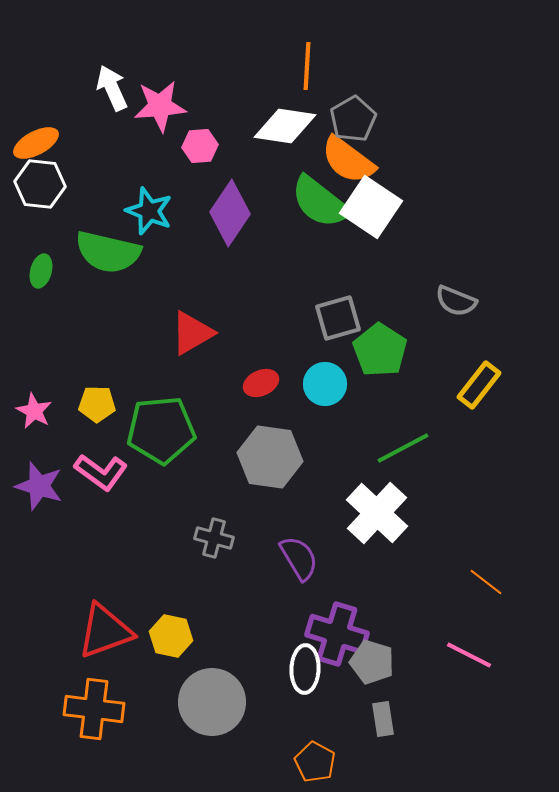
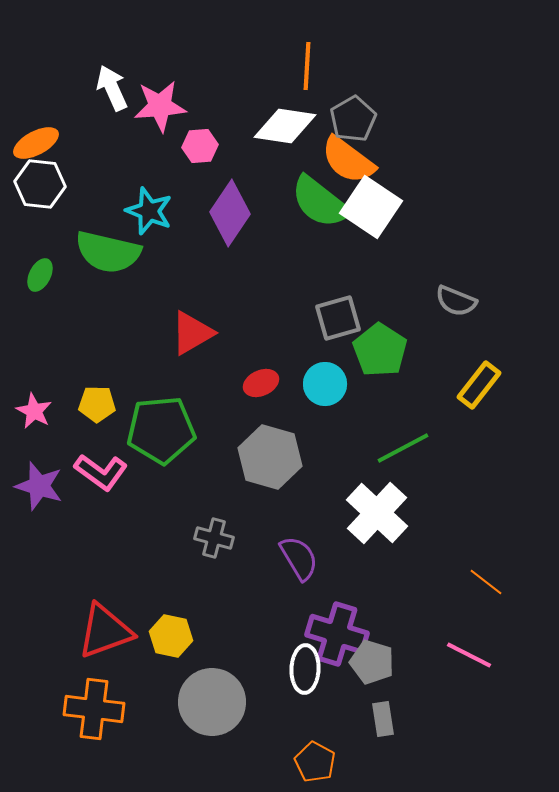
green ellipse at (41, 271): moved 1 px left, 4 px down; rotated 12 degrees clockwise
gray hexagon at (270, 457): rotated 8 degrees clockwise
